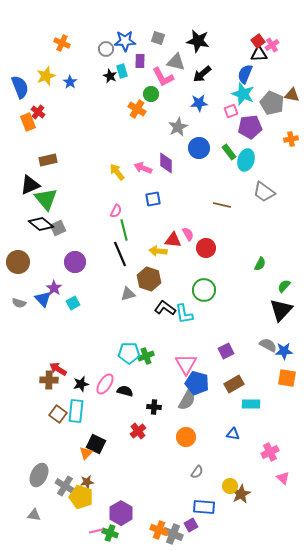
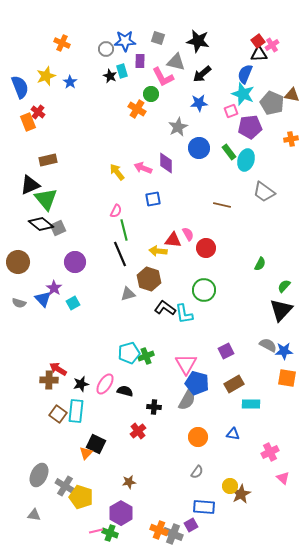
cyan pentagon at (129, 353): rotated 15 degrees counterclockwise
orange circle at (186, 437): moved 12 px right
brown star at (87, 482): moved 42 px right
